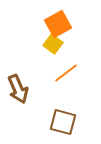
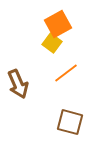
yellow square: moved 1 px left, 1 px up
brown arrow: moved 5 px up
brown square: moved 7 px right
